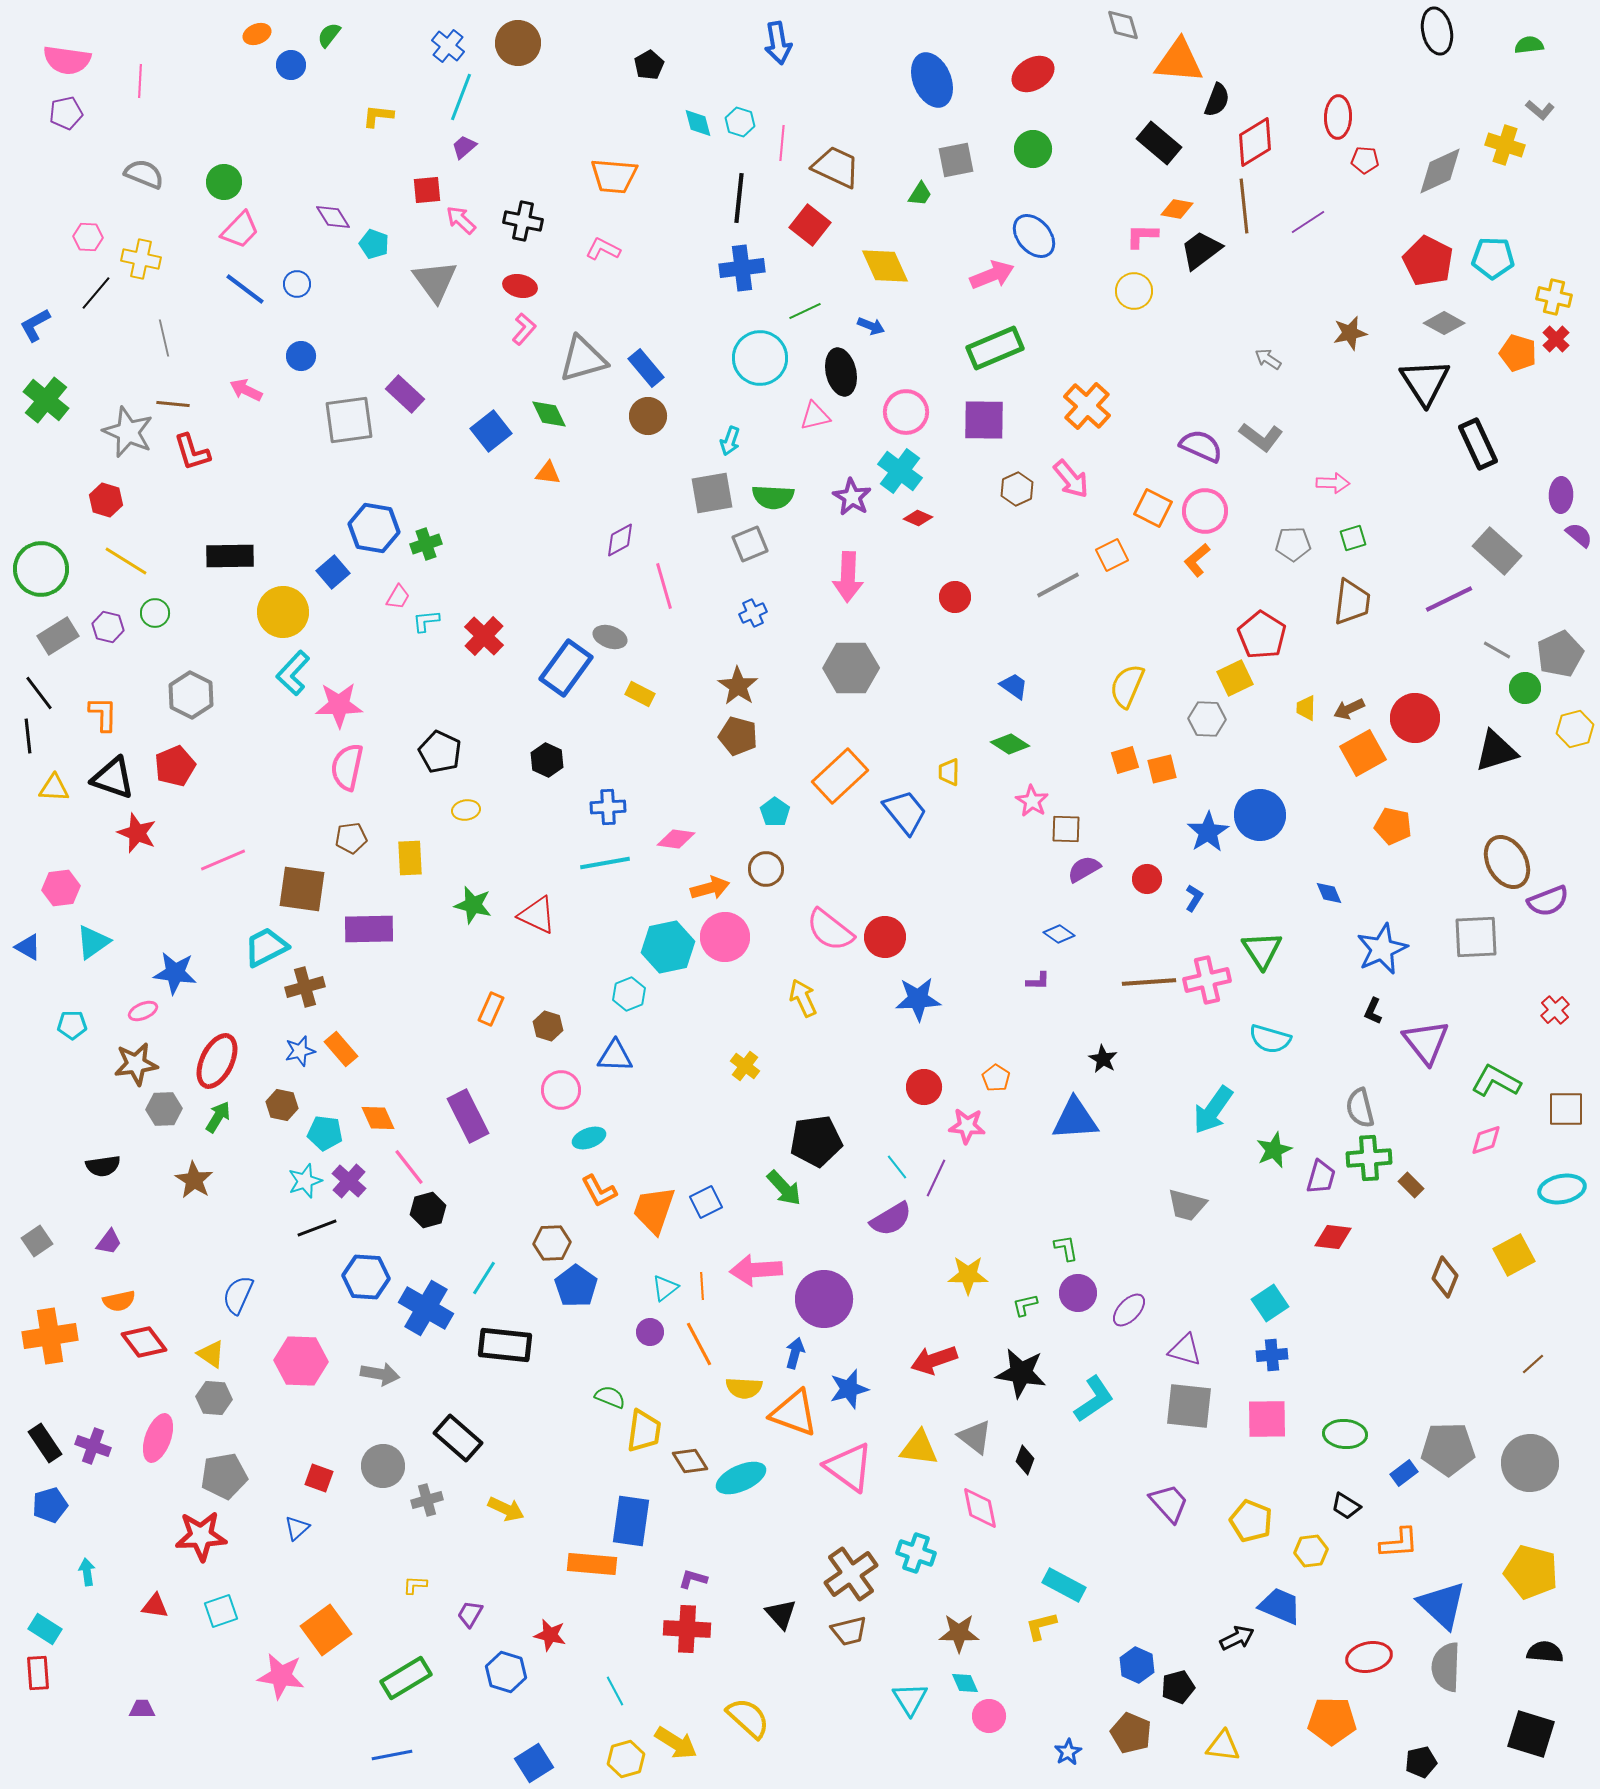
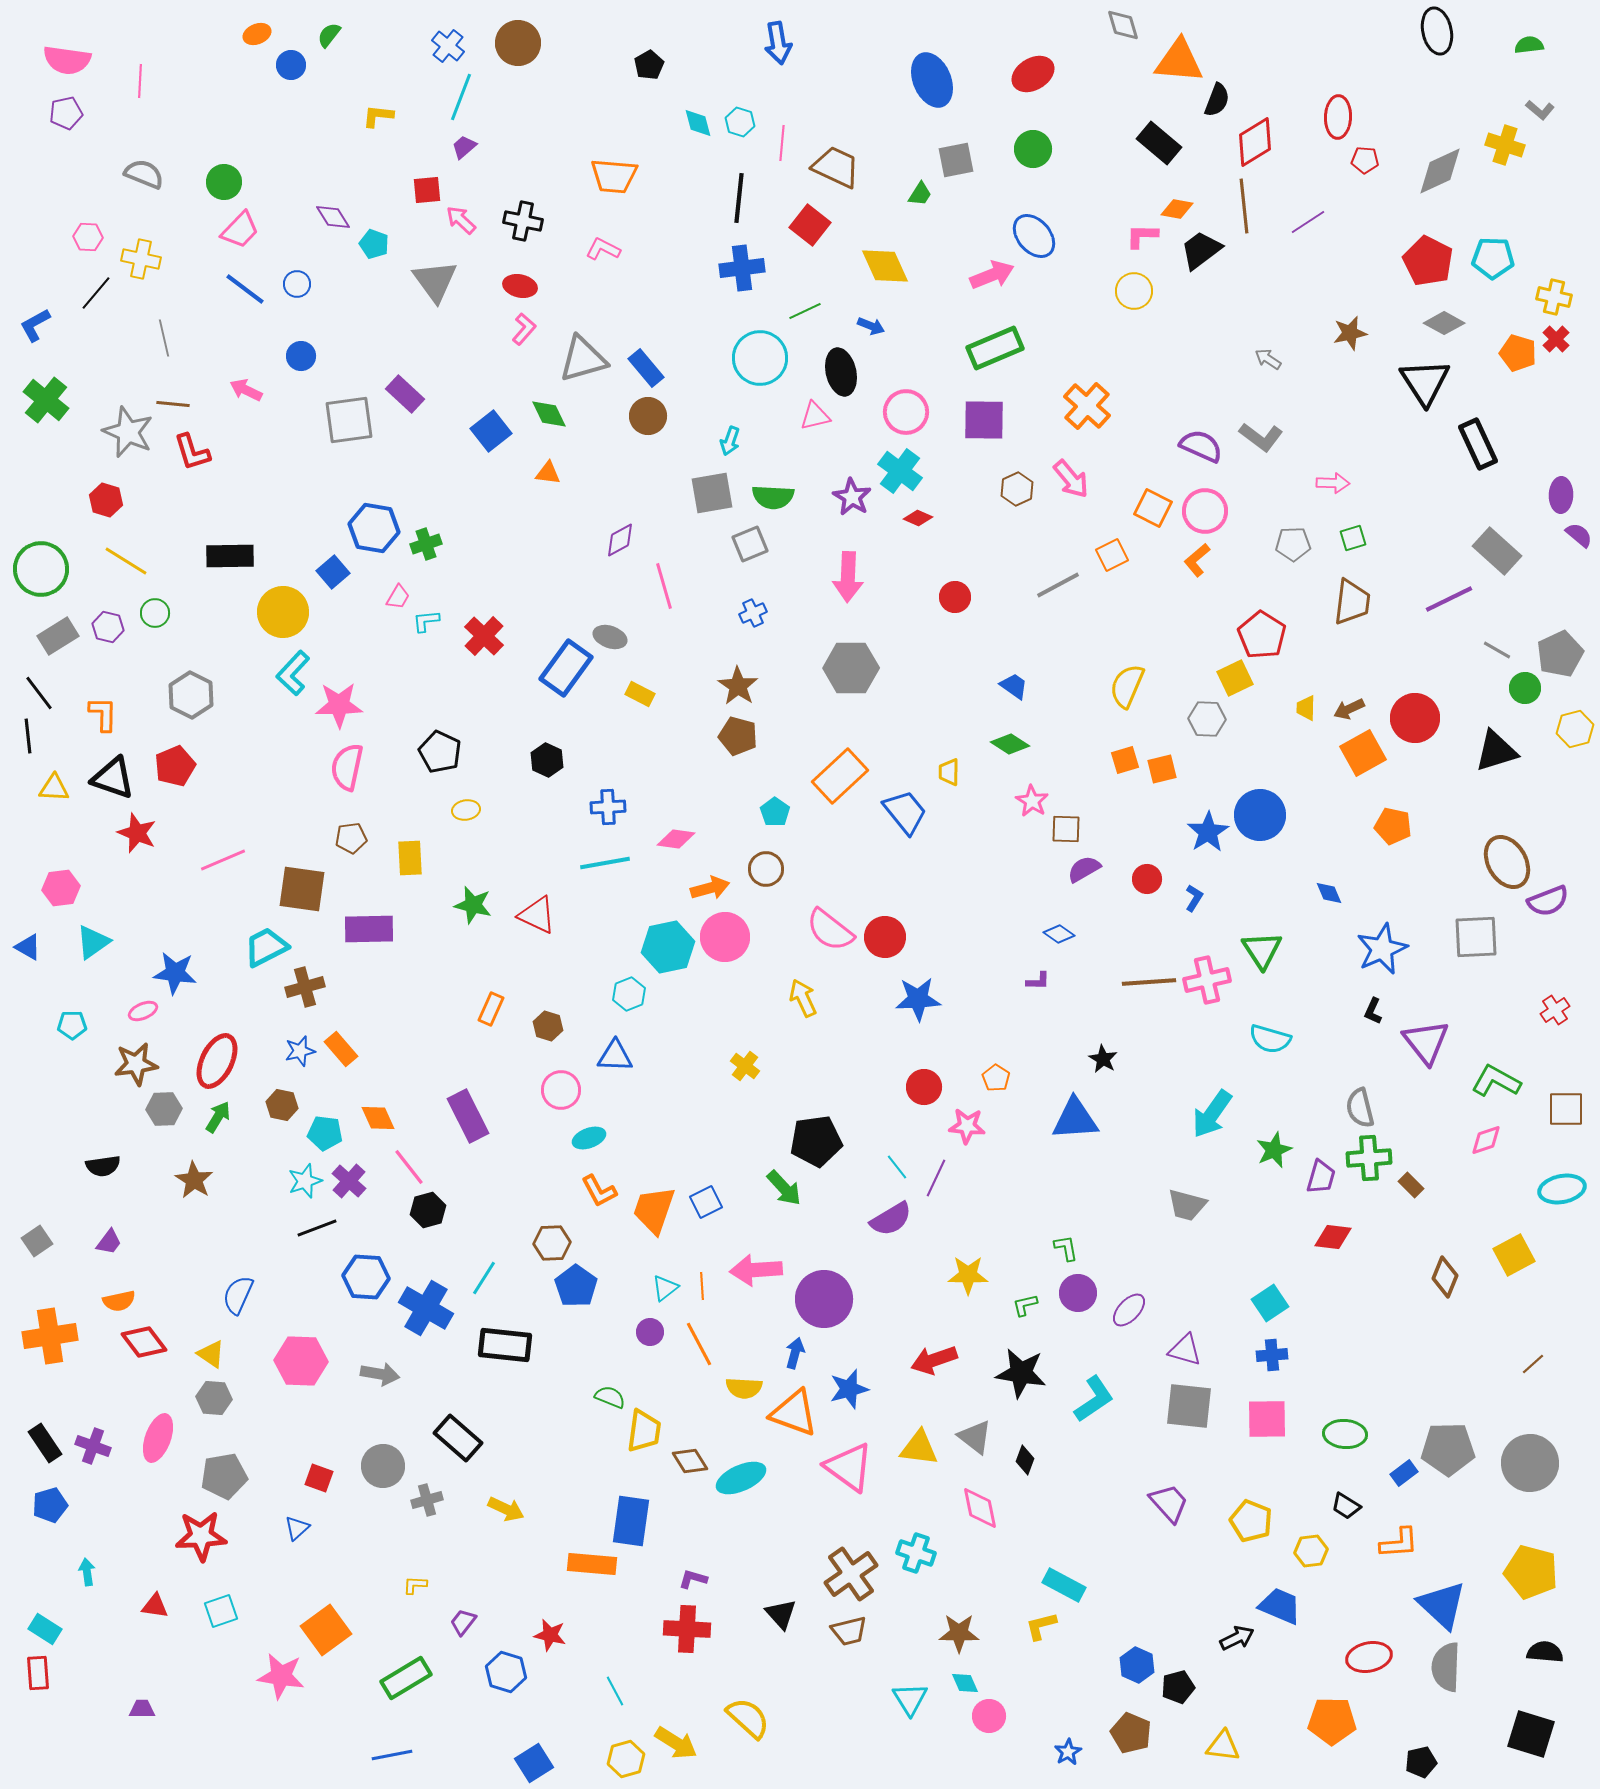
red cross at (1555, 1010): rotated 8 degrees clockwise
cyan arrow at (1213, 1110): moved 1 px left, 4 px down
purple trapezoid at (470, 1614): moved 7 px left, 8 px down; rotated 8 degrees clockwise
